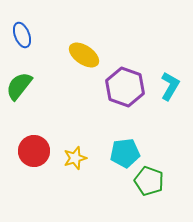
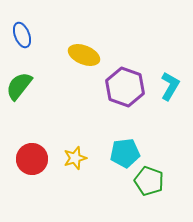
yellow ellipse: rotated 12 degrees counterclockwise
red circle: moved 2 px left, 8 px down
